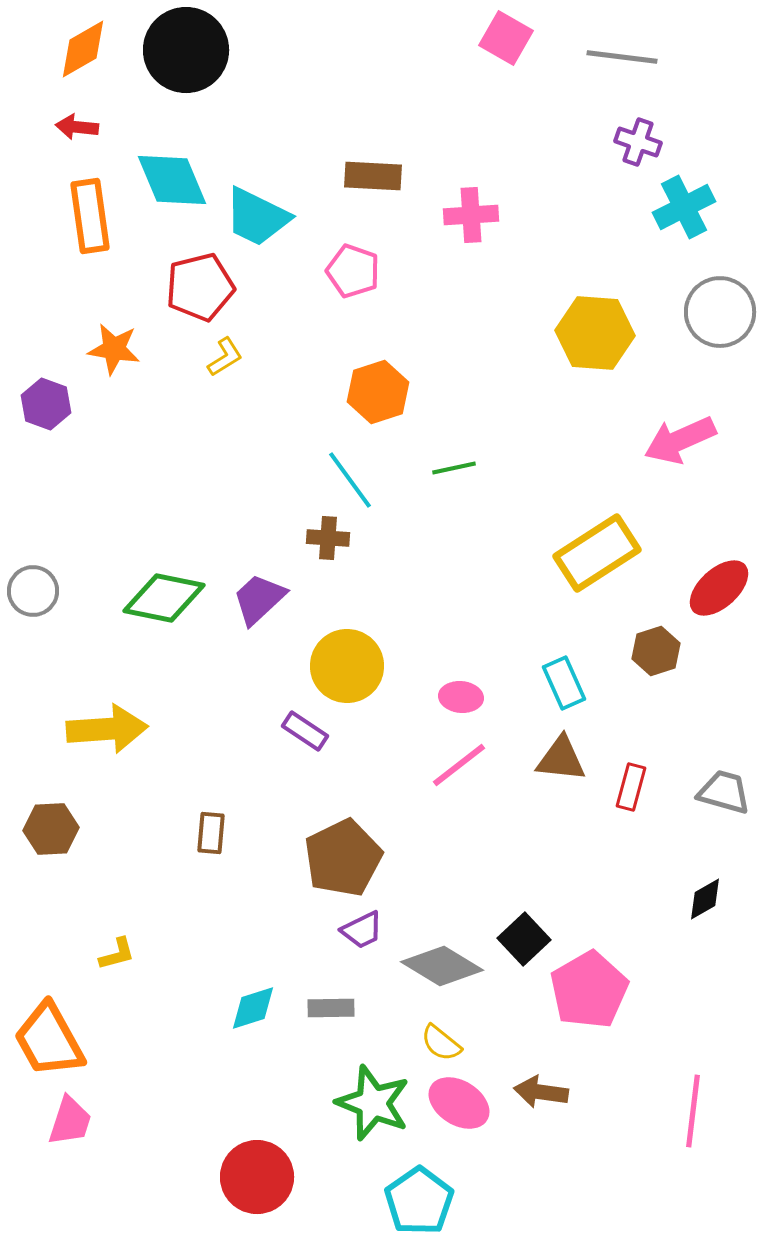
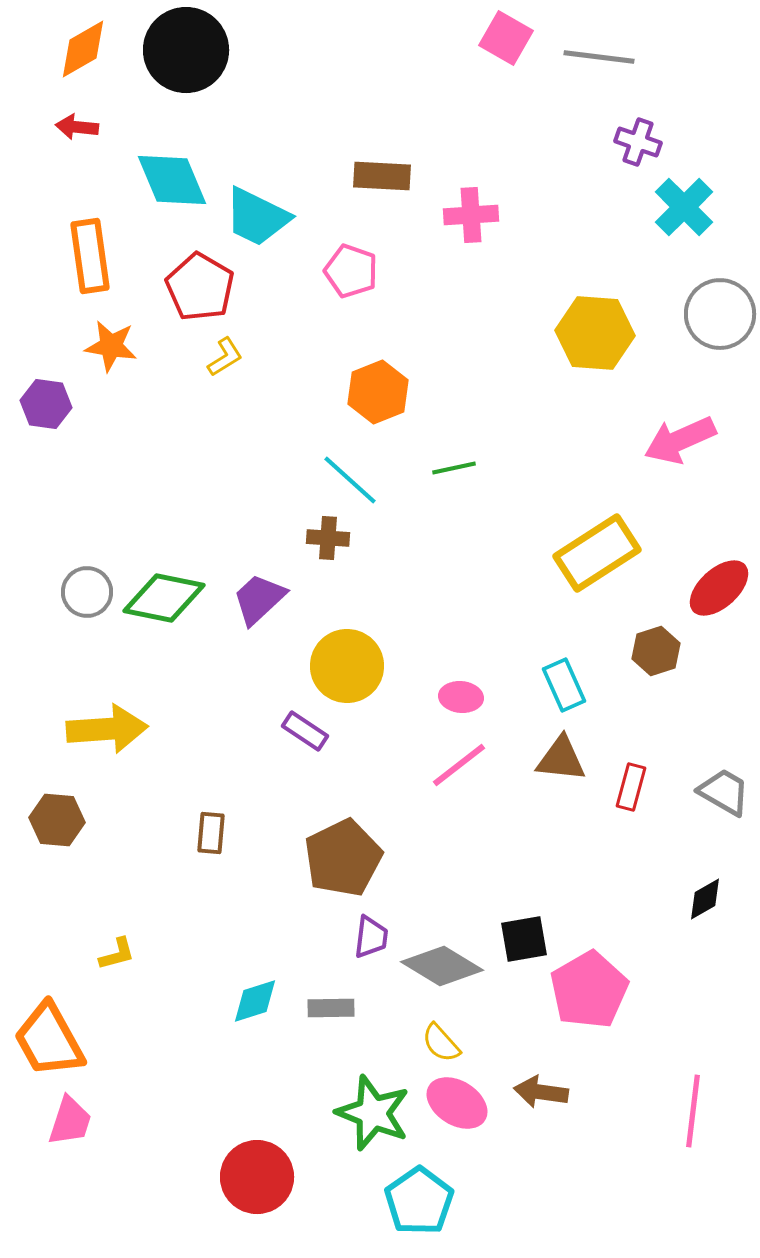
gray line at (622, 57): moved 23 px left
brown rectangle at (373, 176): moved 9 px right
cyan cross at (684, 207): rotated 18 degrees counterclockwise
orange rectangle at (90, 216): moved 40 px down
pink pentagon at (353, 271): moved 2 px left
red pentagon at (200, 287): rotated 28 degrees counterclockwise
gray circle at (720, 312): moved 2 px down
orange star at (114, 349): moved 3 px left, 3 px up
orange hexagon at (378, 392): rotated 4 degrees counterclockwise
purple hexagon at (46, 404): rotated 12 degrees counterclockwise
cyan line at (350, 480): rotated 12 degrees counterclockwise
gray circle at (33, 591): moved 54 px right, 1 px down
cyan rectangle at (564, 683): moved 2 px down
gray trapezoid at (724, 792): rotated 14 degrees clockwise
brown hexagon at (51, 829): moved 6 px right, 9 px up; rotated 8 degrees clockwise
purple trapezoid at (362, 930): moved 9 px right, 7 px down; rotated 57 degrees counterclockwise
black square at (524, 939): rotated 33 degrees clockwise
cyan diamond at (253, 1008): moved 2 px right, 7 px up
yellow semicircle at (441, 1043): rotated 9 degrees clockwise
green star at (373, 1103): moved 10 px down
pink ellipse at (459, 1103): moved 2 px left
